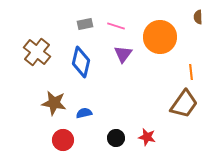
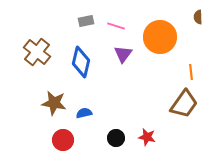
gray rectangle: moved 1 px right, 3 px up
